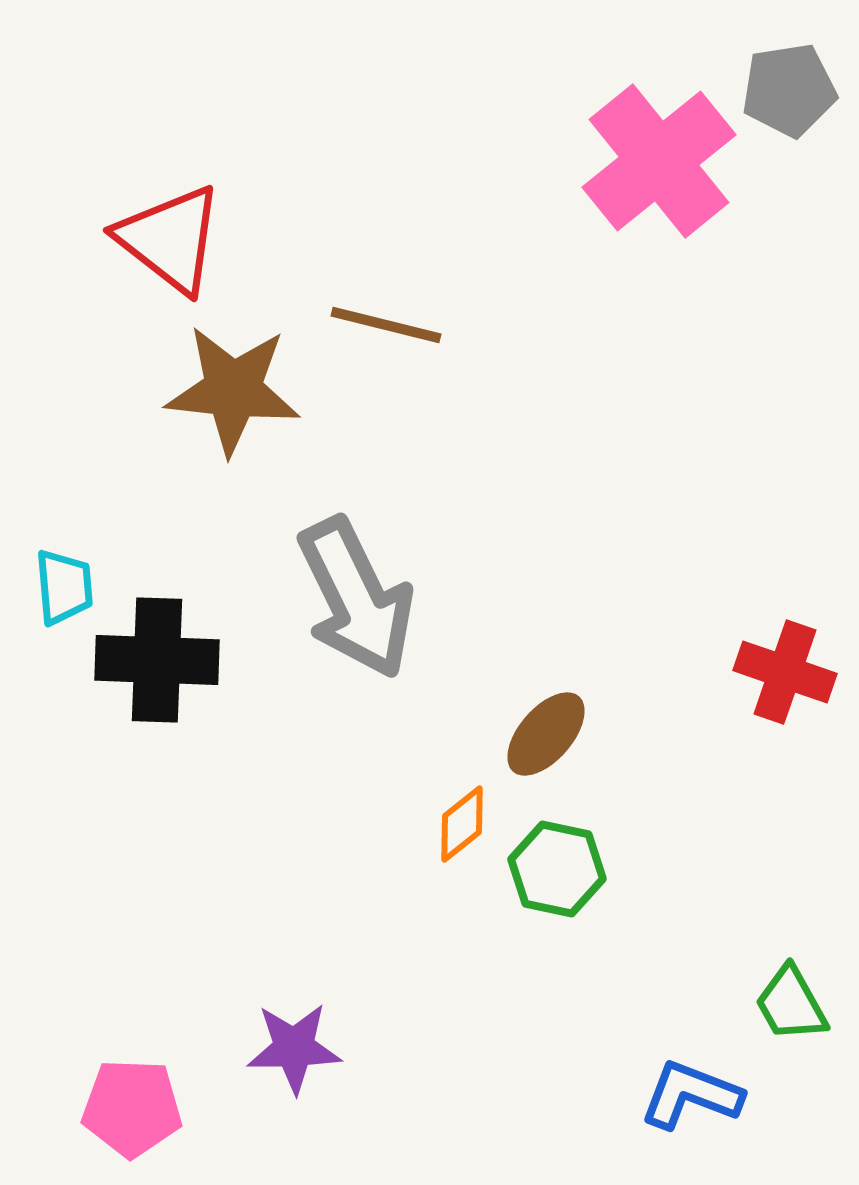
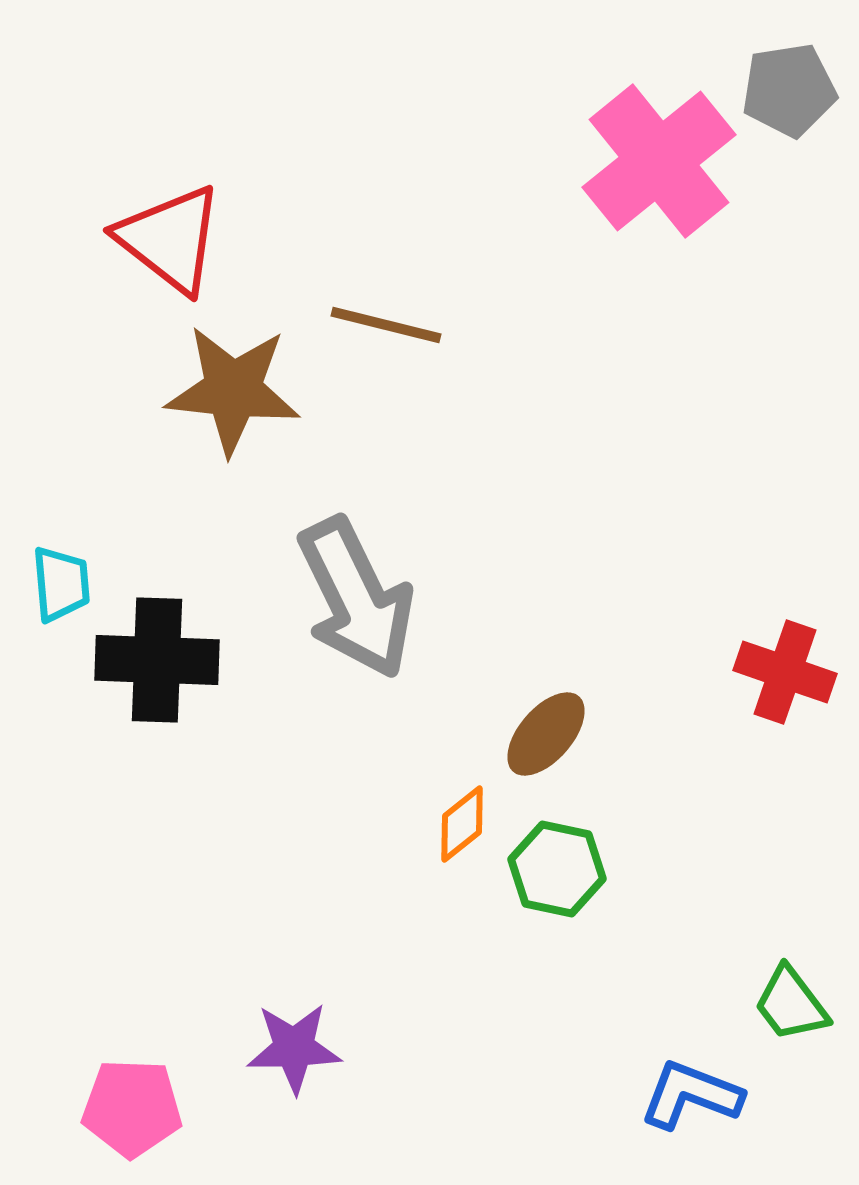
cyan trapezoid: moved 3 px left, 3 px up
green trapezoid: rotated 8 degrees counterclockwise
